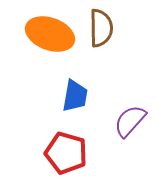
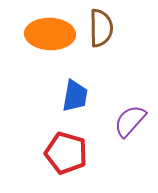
orange ellipse: rotated 18 degrees counterclockwise
